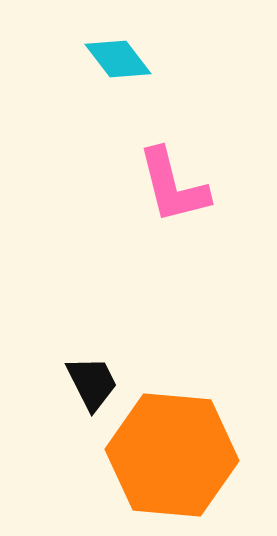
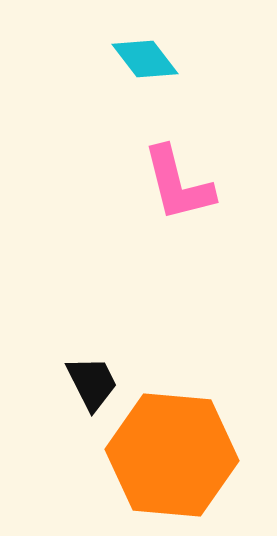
cyan diamond: moved 27 px right
pink L-shape: moved 5 px right, 2 px up
